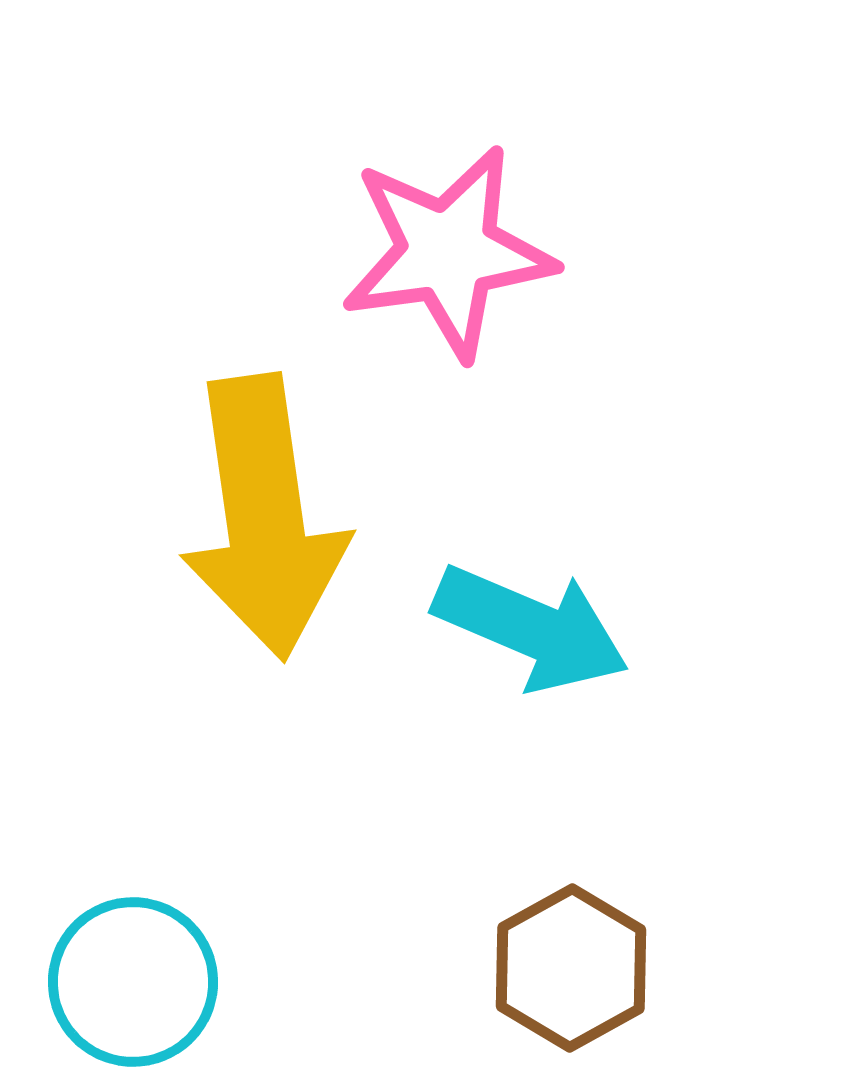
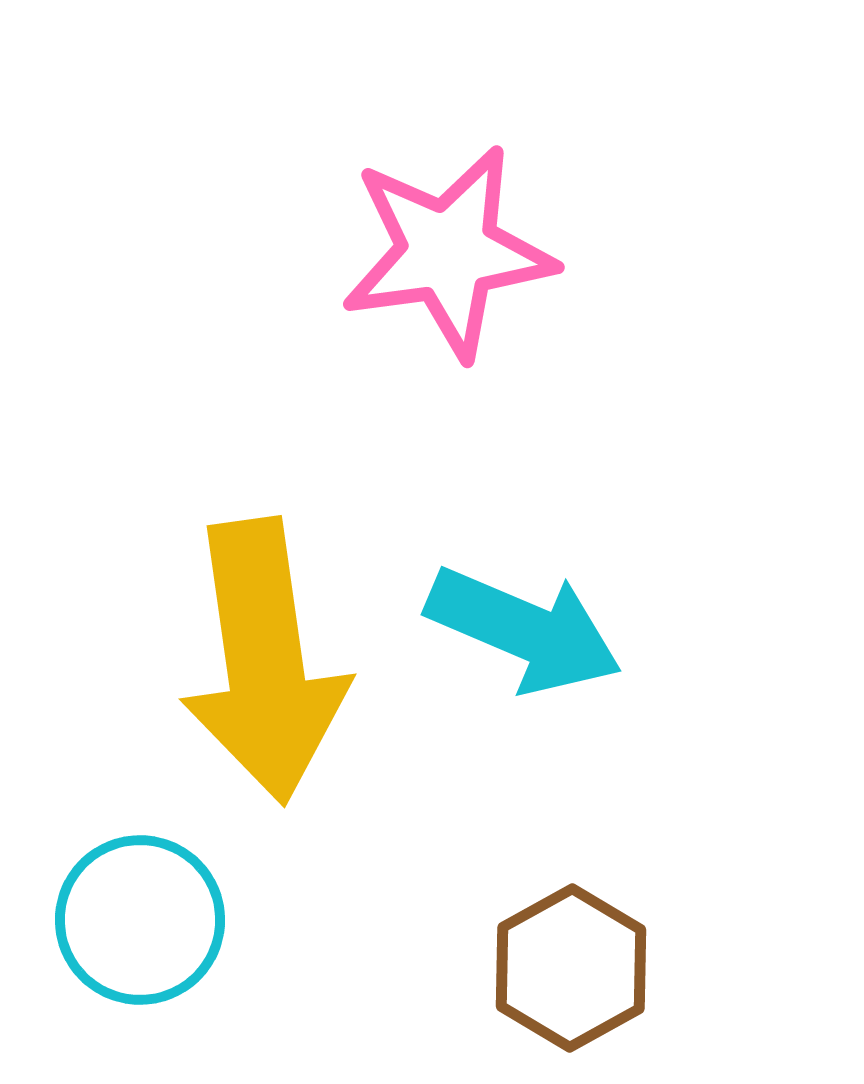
yellow arrow: moved 144 px down
cyan arrow: moved 7 px left, 2 px down
cyan circle: moved 7 px right, 62 px up
